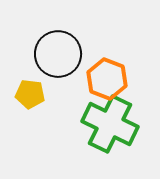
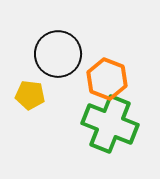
yellow pentagon: moved 1 px down
green cross: rotated 4 degrees counterclockwise
